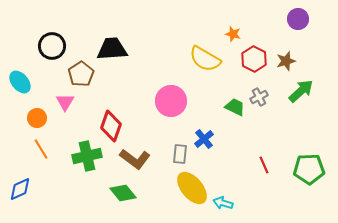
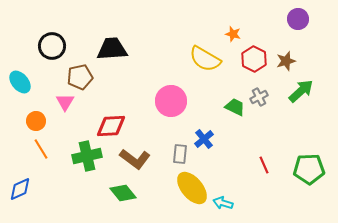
brown pentagon: moved 1 px left, 3 px down; rotated 20 degrees clockwise
orange circle: moved 1 px left, 3 px down
red diamond: rotated 68 degrees clockwise
